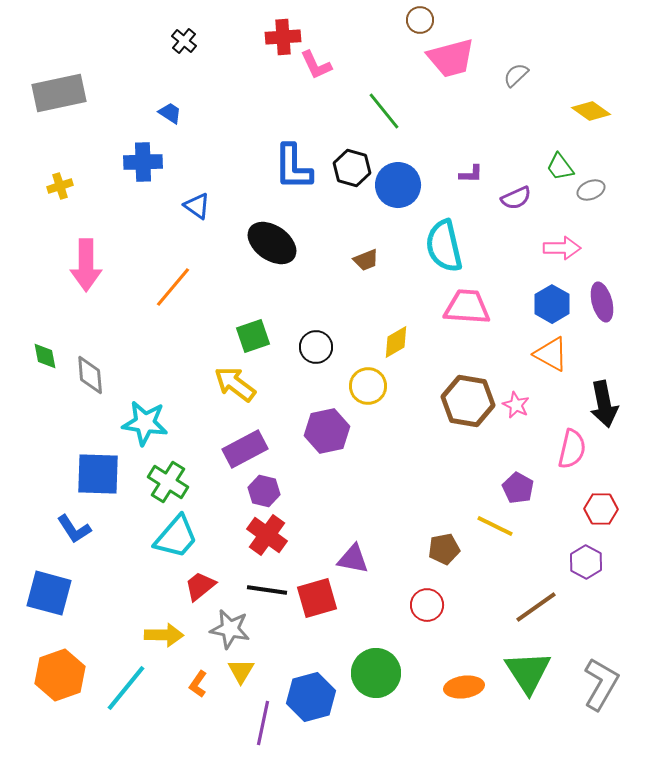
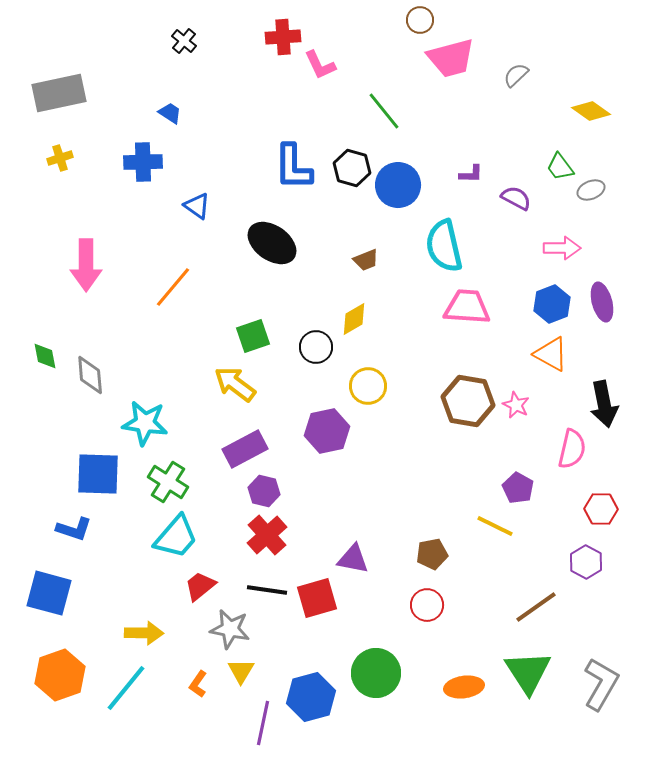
pink L-shape at (316, 65): moved 4 px right
yellow cross at (60, 186): moved 28 px up
purple semicircle at (516, 198): rotated 128 degrees counterclockwise
blue hexagon at (552, 304): rotated 9 degrees clockwise
yellow diamond at (396, 342): moved 42 px left, 23 px up
blue L-shape at (74, 529): rotated 39 degrees counterclockwise
red cross at (267, 535): rotated 12 degrees clockwise
brown pentagon at (444, 549): moved 12 px left, 5 px down
yellow arrow at (164, 635): moved 20 px left, 2 px up
